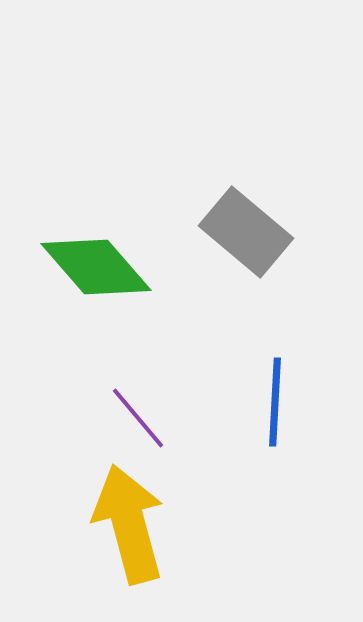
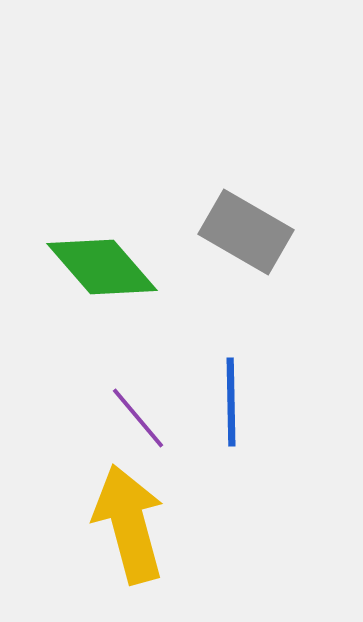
gray rectangle: rotated 10 degrees counterclockwise
green diamond: moved 6 px right
blue line: moved 44 px left; rotated 4 degrees counterclockwise
